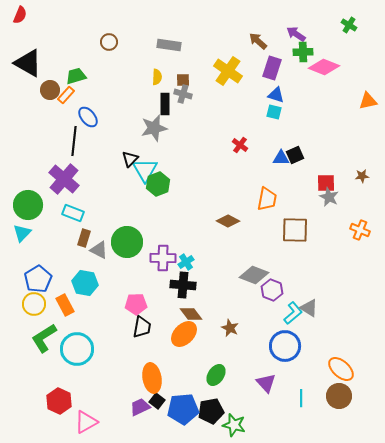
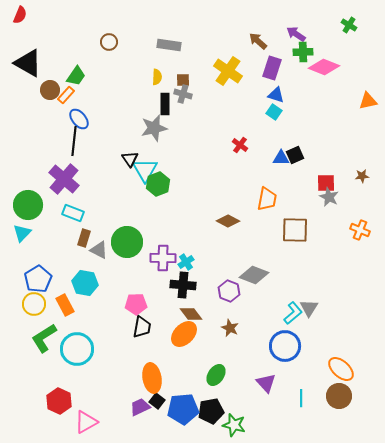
green trapezoid at (76, 76): rotated 140 degrees clockwise
cyan square at (274, 112): rotated 21 degrees clockwise
blue ellipse at (88, 117): moved 9 px left, 2 px down
black triangle at (130, 159): rotated 18 degrees counterclockwise
purple hexagon at (272, 290): moved 43 px left, 1 px down
gray triangle at (309, 308): rotated 30 degrees clockwise
